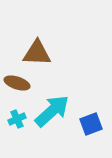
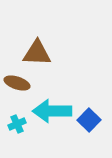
cyan arrow: rotated 138 degrees counterclockwise
cyan cross: moved 5 px down
blue square: moved 2 px left, 4 px up; rotated 25 degrees counterclockwise
